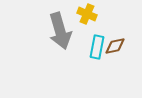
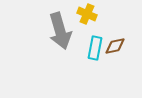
cyan rectangle: moved 2 px left, 1 px down
